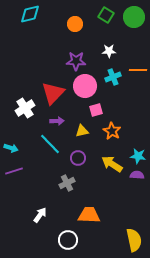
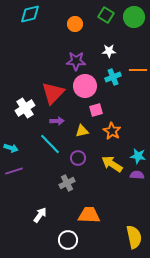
yellow semicircle: moved 3 px up
